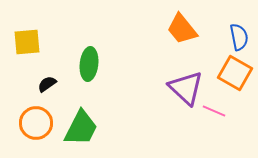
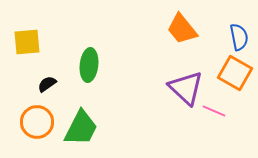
green ellipse: moved 1 px down
orange circle: moved 1 px right, 1 px up
